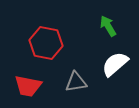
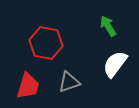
white semicircle: rotated 12 degrees counterclockwise
gray triangle: moved 7 px left; rotated 10 degrees counterclockwise
red trapezoid: rotated 84 degrees counterclockwise
